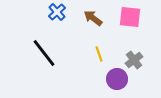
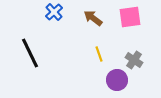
blue cross: moved 3 px left
pink square: rotated 15 degrees counterclockwise
black line: moved 14 px left; rotated 12 degrees clockwise
gray cross: rotated 18 degrees counterclockwise
purple circle: moved 1 px down
